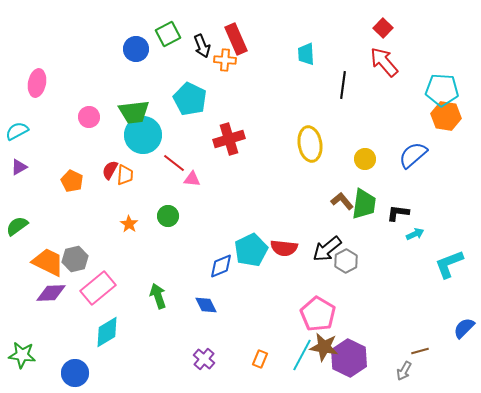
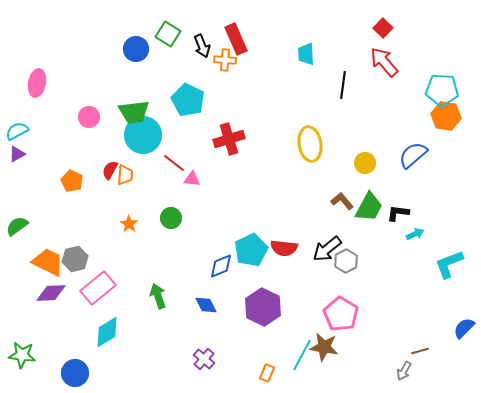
green square at (168, 34): rotated 30 degrees counterclockwise
cyan pentagon at (190, 99): moved 2 px left, 1 px down
yellow circle at (365, 159): moved 4 px down
purple triangle at (19, 167): moved 2 px left, 13 px up
green trapezoid at (364, 204): moved 5 px right, 3 px down; rotated 20 degrees clockwise
green circle at (168, 216): moved 3 px right, 2 px down
pink pentagon at (318, 314): moved 23 px right
purple hexagon at (349, 358): moved 86 px left, 51 px up
orange rectangle at (260, 359): moved 7 px right, 14 px down
